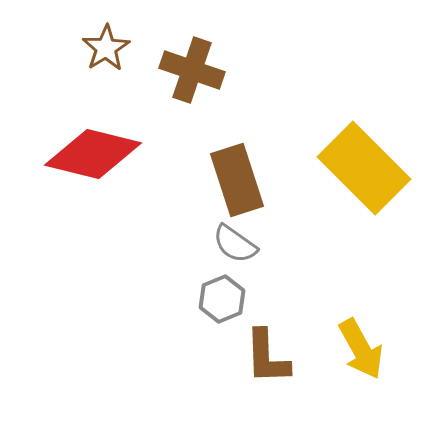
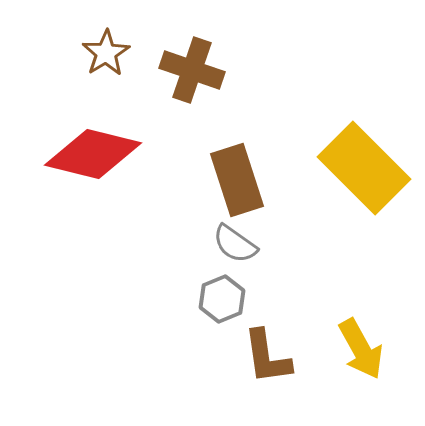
brown star: moved 5 px down
brown L-shape: rotated 6 degrees counterclockwise
